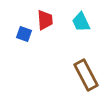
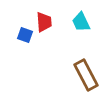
red trapezoid: moved 1 px left, 2 px down
blue square: moved 1 px right, 1 px down
